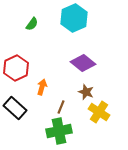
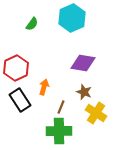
cyan hexagon: moved 2 px left
purple diamond: rotated 30 degrees counterclockwise
orange arrow: moved 2 px right
brown star: moved 2 px left
black rectangle: moved 5 px right, 8 px up; rotated 15 degrees clockwise
yellow cross: moved 3 px left, 1 px down
green cross: rotated 10 degrees clockwise
